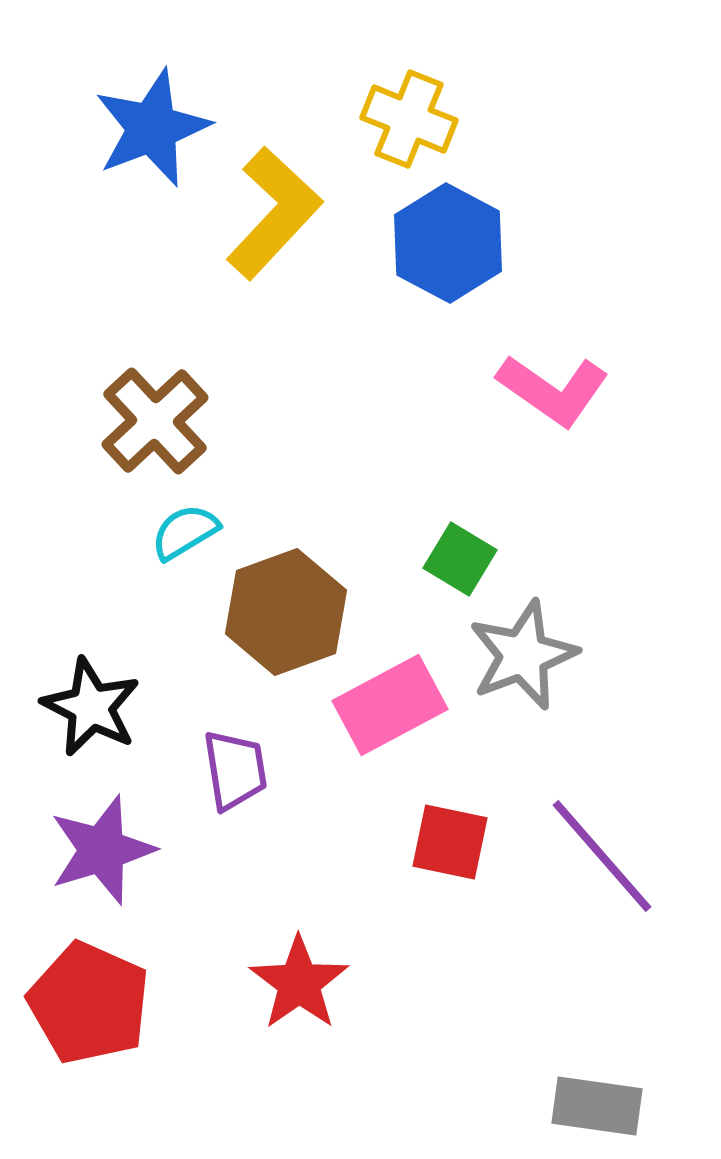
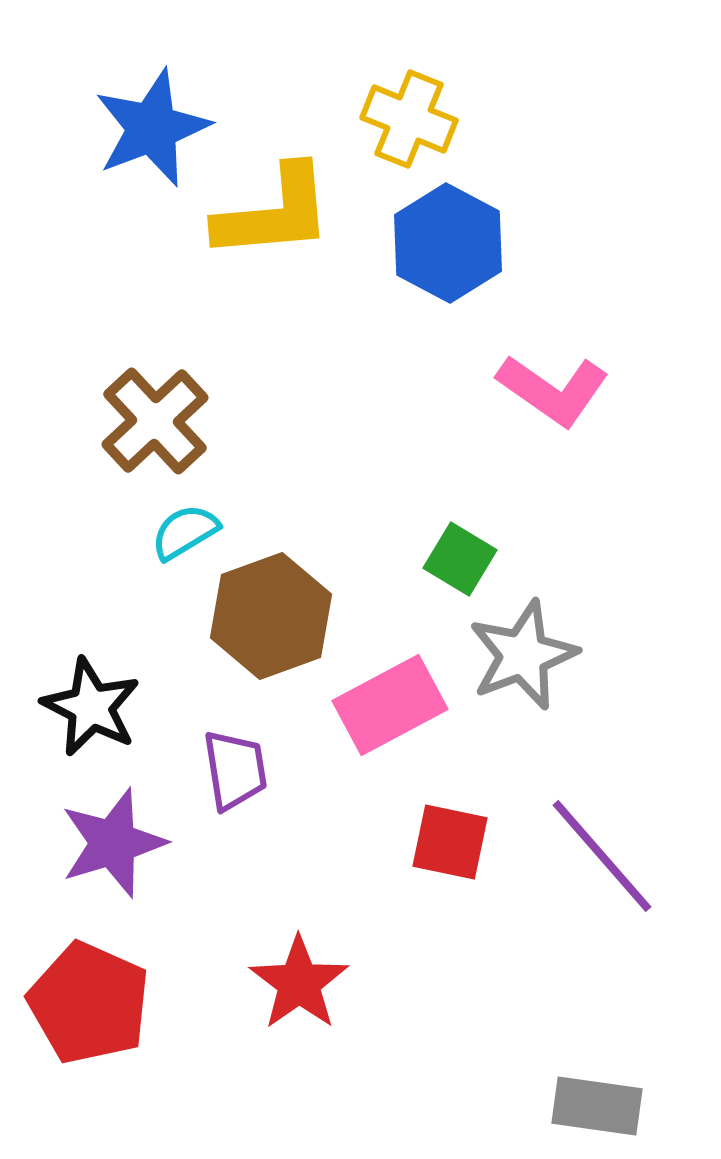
yellow L-shape: rotated 42 degrees clockwise
brown hexagon: moved 15 px left, 4 px down
purple star: moved 11 px right, 7 px up
